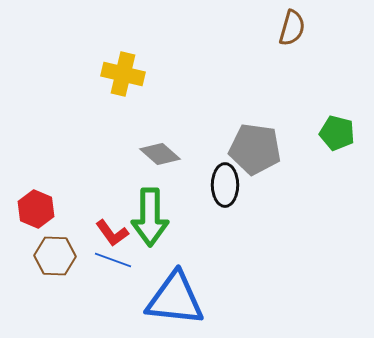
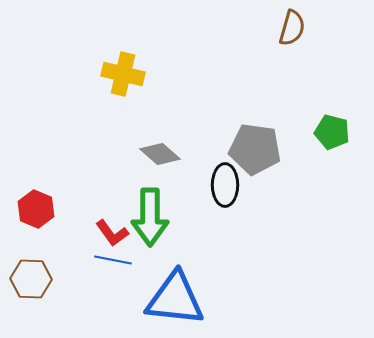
green pentagon: moved 5 px left, 1 px up
brown hexagon: moved 24 px left, 23 px down
blue line: rotated 9 degrees counterclockwise
